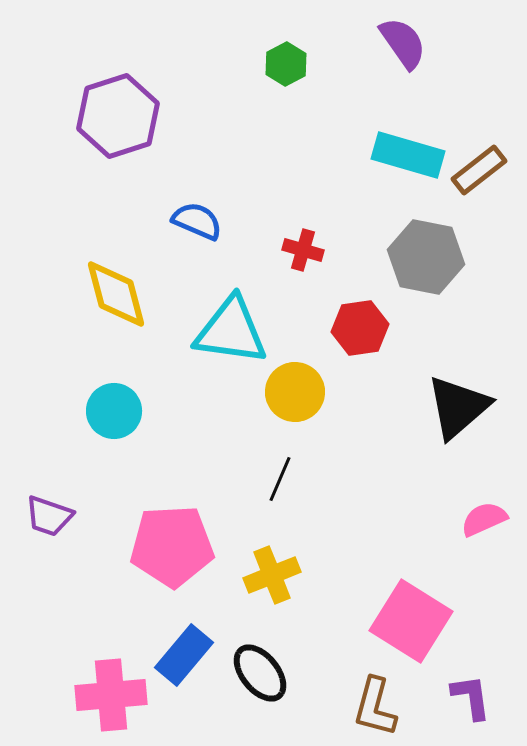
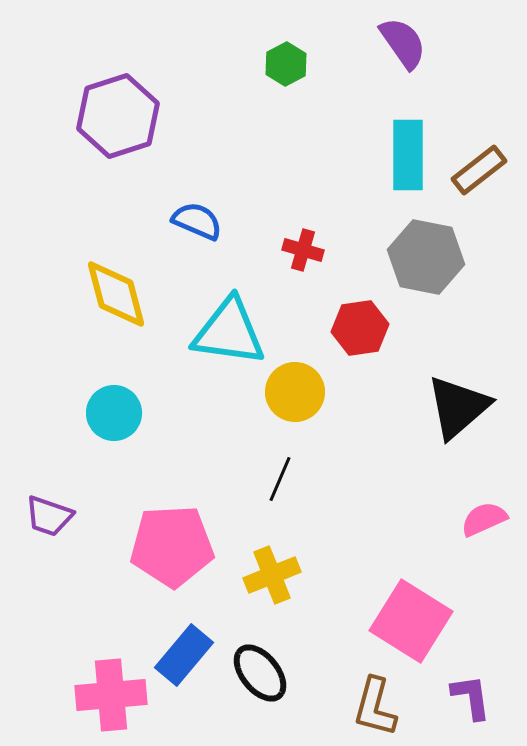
cyan rectangle: rotated 74 degrees clockwise
cyan triangle: moved 2 px left, 1 px down
cyan circle: moved 2 px down
